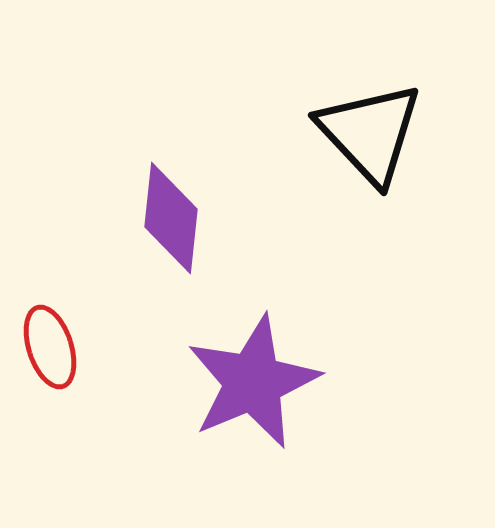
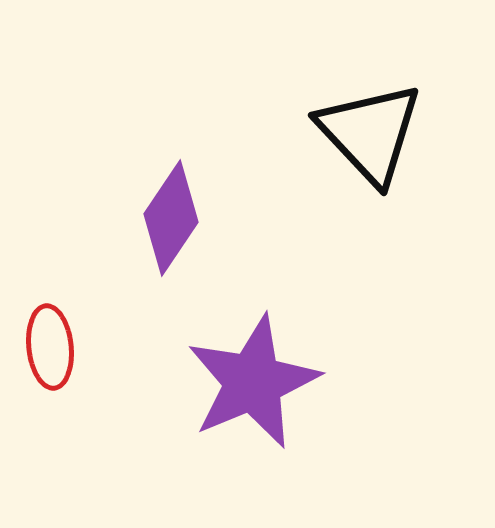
purple diamond: rotated 28 degrees clockwise
red ellipse: rotated 12 degrees clockwise
